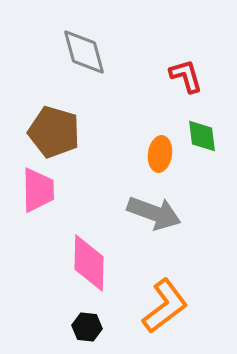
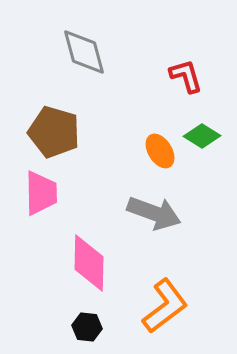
green diamond: rotated 51 degrees counterclockwise
orange ellipse: moved 3 px up; rotated 40 degrees counterclockwise
pink trapezoid: moved 3 px right, 3 px down
